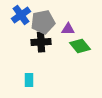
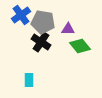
gray pentagon: rotated 20 degrees clockwise
black cross: rotated 36 degrees clockwise
